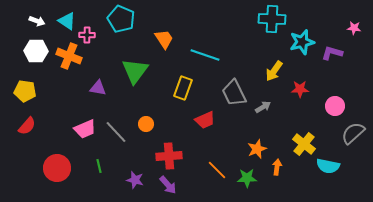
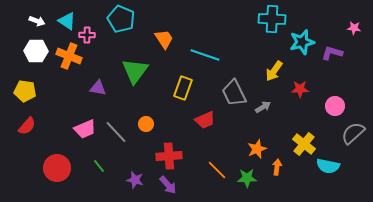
green line: rotated 24 degrees counterclockwise
